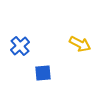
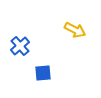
yellow arrow: moved 5 px left, 14 px up
